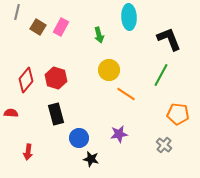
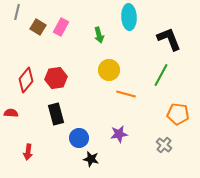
red hexagon: rotated 25 degrees counterclockwise
orange line: rotated 18 degrees counterclockwise
